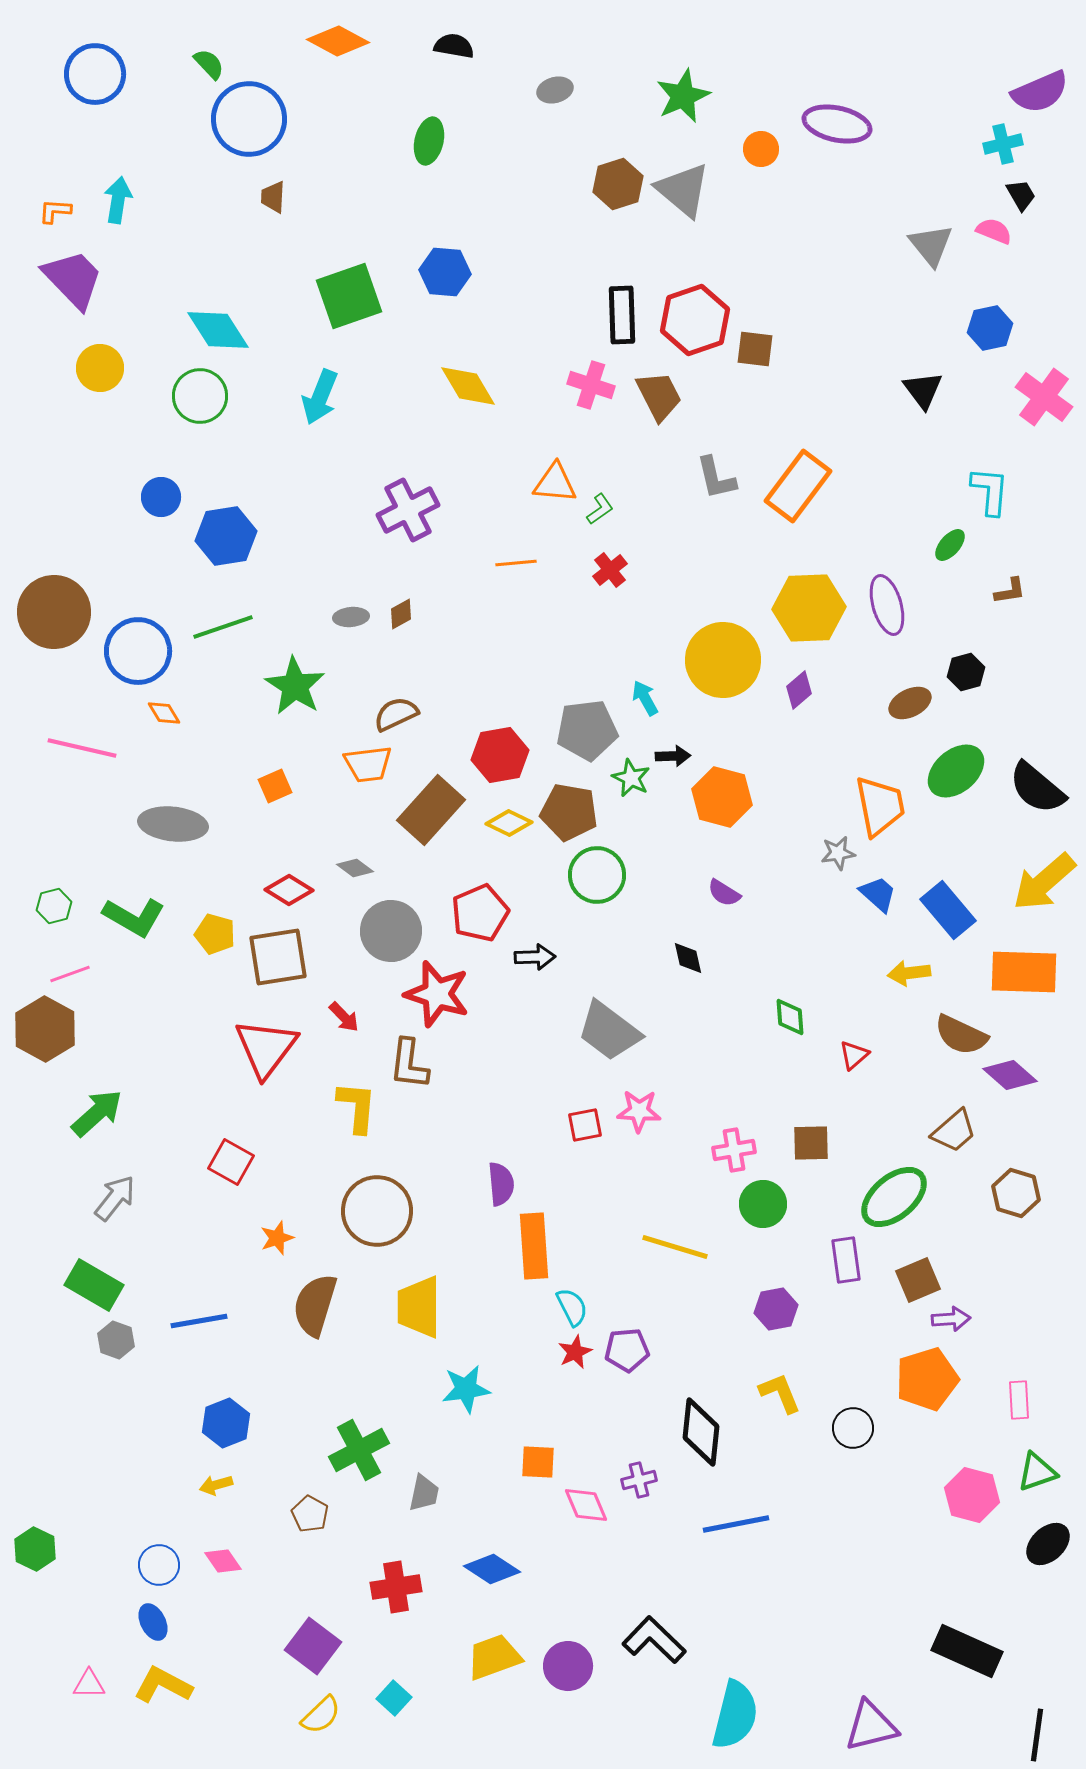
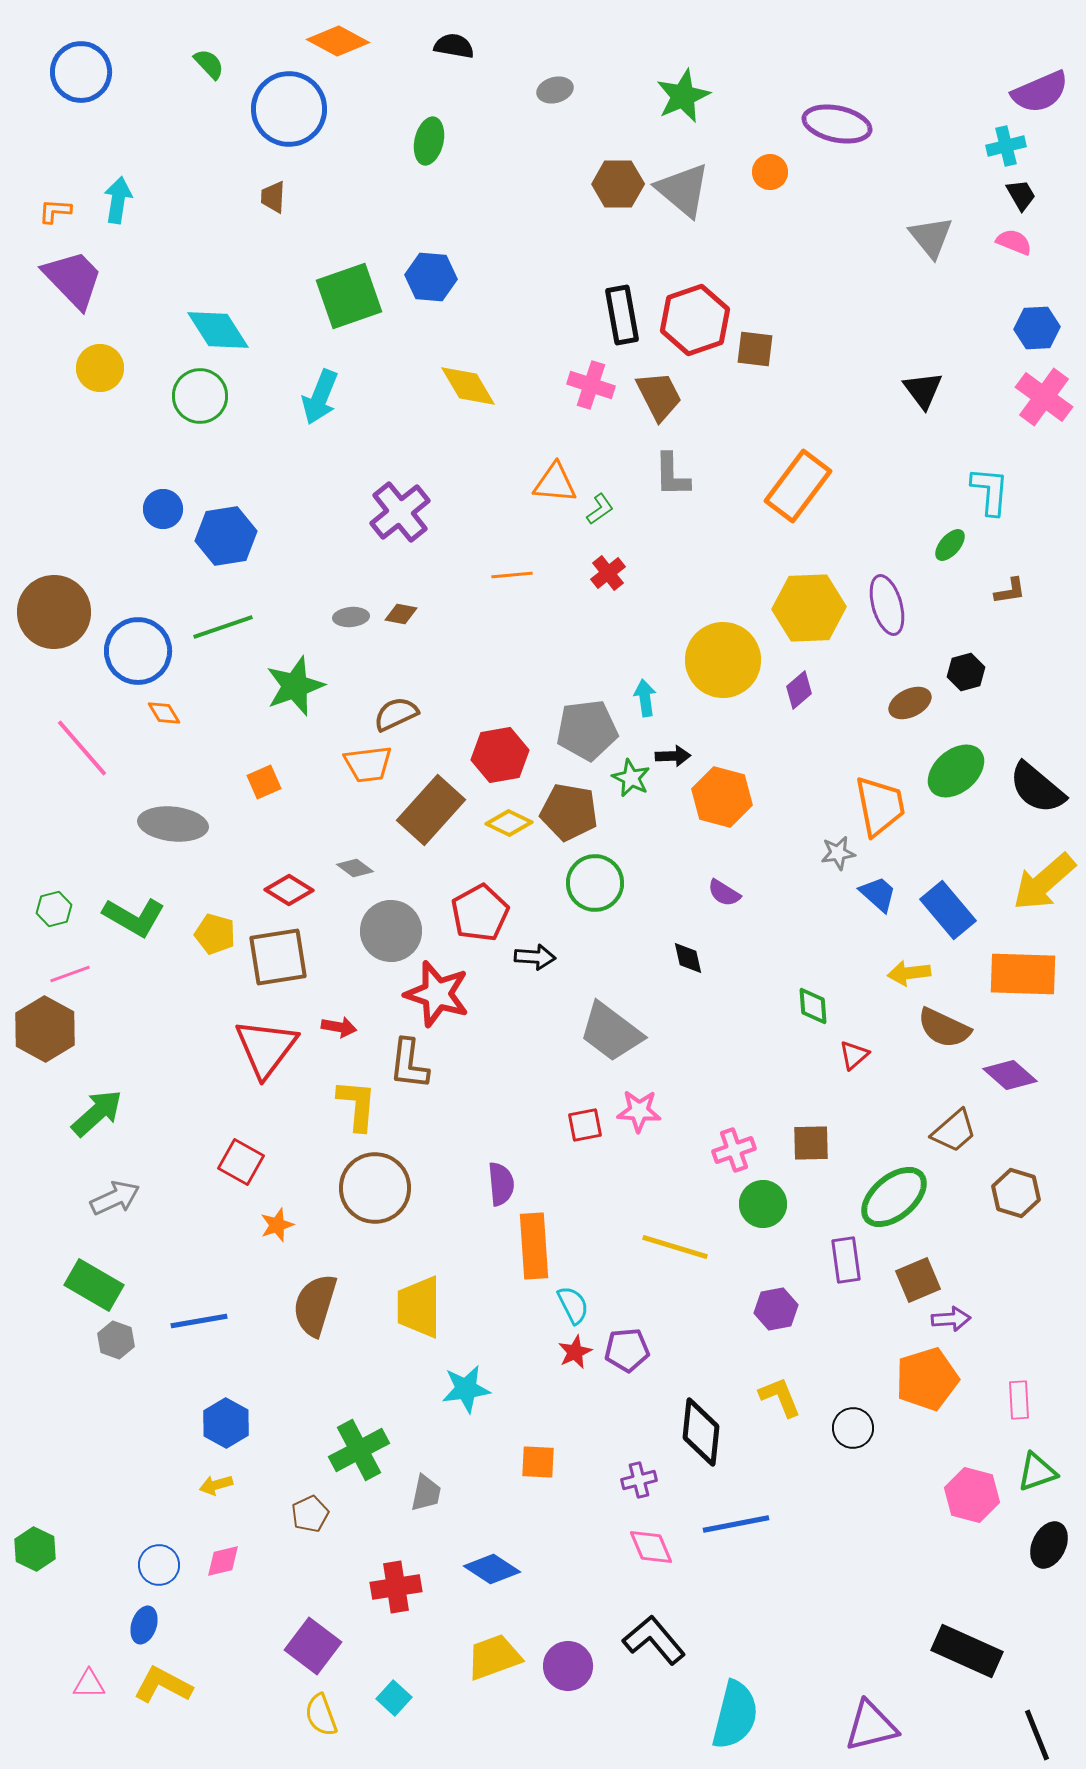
blue circle at (95, 74): moved 14 px left, 2 px up
blue circle at (249, 119): moved 40 px right, 10 px up
cyan cross at (1003, 144): moved 3 px right, 2 px down
orange circle at (761, 149): moved 9 px right, 23 px down
brown hexagon at (618, 184): rotated 18 degrees clockwise
pink semicircle at (994, 231): moved 20 px right, 11 px down
gray triangle at (931, 245): moved 8 px up
blue hexagon at (445, 272): moved 14 px left, 5 px down
black rectangle at (622, 315): rotated 8 degrees counterclockwise
blue hexagon at (990, 328): moved 47 px right; rotated 9 degrees clockwise
gray L-shape at (716, 478): moved 44 px left, 3 px up; rotated 12 degrees clockwise
blue circle at (161, 497): moved 2 px right, 12 px down
purple cross at (408, 510): moved 8 px left, 2 px down; rotated 12 degrees counterclockwise
orange line at (516, 563): moved 4 px left, 12 px down
red cross at (610, 570): moved 2 px left, 3 px down
brown diamond at (401, 614): rotated 40 degrees clockwise
green star at (295, 686): rotated 20 degrees clockwise
cyan arrow at (645, 698): rotated 21 degrees clockwise
pink line at (82, 748): rotated 36 degrees clockwise
orange square at (275, 786): moved 11 px left, 4 px up
green circle at (597, 875): moved 2 px left, 8 px down
green hexagon at (54, 906): moved 3 px down
red pentagon at (480, 913): rotated 6 degrees counterclockwise
black arrow at (535, 957): rotated 6 degrees clockwise
orange rectangle at (1024, 972): moved 1 px left, 2 px down
red arrow at (344, 1017): moved 5 px left, 10 px down; rotated 36 degrees counterclockwise
green diamond at (790, 1017): moved 23 px right, 11 px up
gray trapezoid at (609, 1031): moved 2 px right, 1 px down
brown semicircle at (961, 1035): moved 17 px left, 7 px up
yellow L-shape at (357, 1107): moved 2 px up
pink cross at (734, 1150): rotated 9 degrees counterclockwise
red square at (231, 1162): moved 10 px right
gray arrow at (115, 1198): rotated 27 degrees clockwise
brown circle at (377, 1211): moved 2 px left, 23 px up
orange star at (277, 1238): moved 13 px up
cyan semicircle at (572, 1307): moved 1 px right, 2 px up
yellow L-shape at (780, 1393): moved 4 px down
blue hexagon at (226, 1423): rotated 9 degrees counterclockwise
gray trapezoid at (424, 1493): moved 2 px right
pink diamond at (586, 1505): moved 65 px right, 42 px down
brown pentagon at (310, 1514): rotated 18 degrees clockwise
black ellipse at (1048, 1544): moved 1 px right, 1 px down; rotated 21 degrees counterclockwise
pink diamond at (223, 1561): rotated 69 degrees counterclockwise
blue ellipse at (153, 1622): moved 9 px left, 3 px down; rotated 45 degrees clockwise
black L-shape at (654, 1640): rotated 6 degrees clockwise
yellow semicircle at (321, 1715): rotated 114 degrees clockwise
black line at (1037, 1735): rotated 30 degrees counterclockwise
